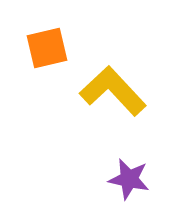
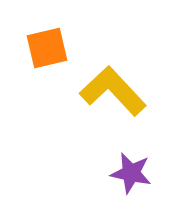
purple star: moved 2 px right, 6 px up
